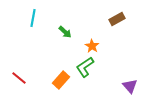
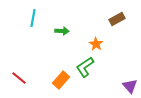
green arrow: moved 3 px left, 1 px up; rotated 40 degrees counterclockwise
orange star: moved 4 px right, 2 px up
